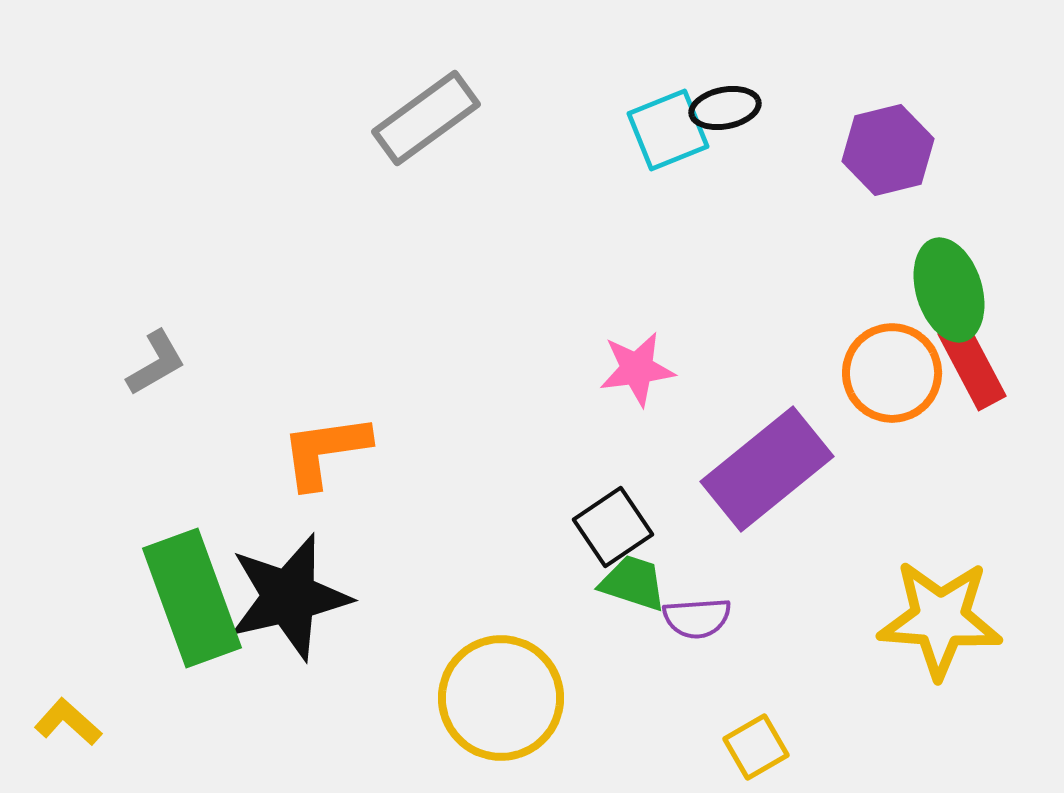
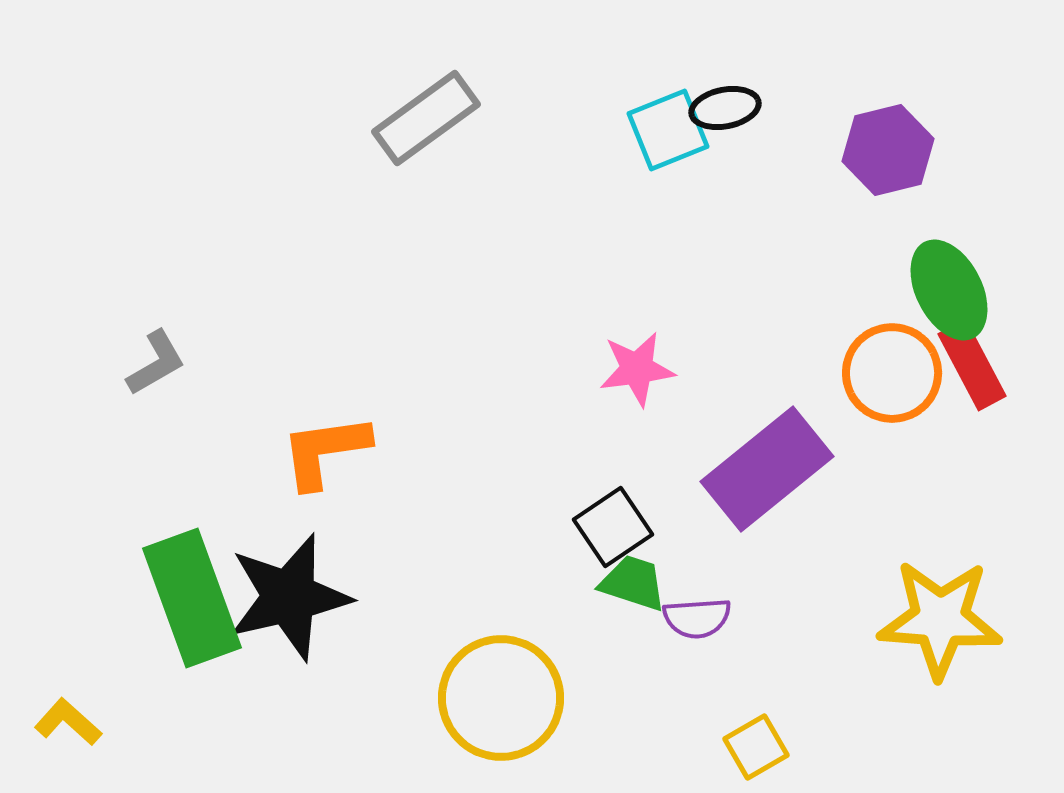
green ellipse: rotated 10 degrees counterclockwise
